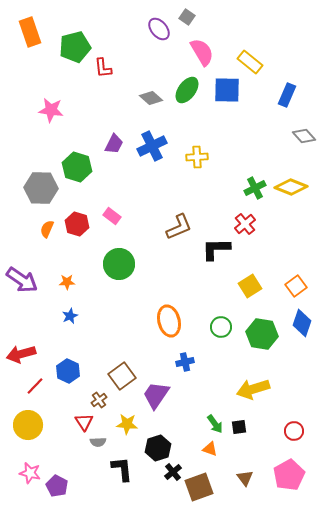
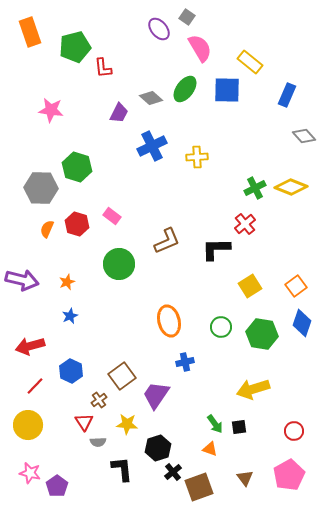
pink semicircle at (202, 52): moved 2 px left, 4 px up
green ellipse at (187, 90): moved 2 px left, 1 px up
purple trapezoid at (114, 144): moved 5 px right, 31 px up
brown L-shape at (179, 227): moved 12 px left, 14 px down
purple arrow at (22, 280): rotated 20 degrees counterclockwise
orange star at (67, 282): rotated 21 degrees counterclockwise
red arrow at (21, 354): moved 9 px right, 8 px up
blue hexagon at (68, 371): moved 3 px right
purple pentagon at (57, 486): rotated 10 degrees clockwise
